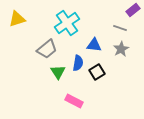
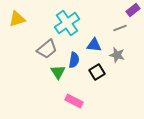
gray line: rotated 40 degrees counterclockwise
gray star: moved 4 px left, 6 px down; rotated 28 degrees counterclockwise
blue semicircle: moved 4 px left, 3 px up
